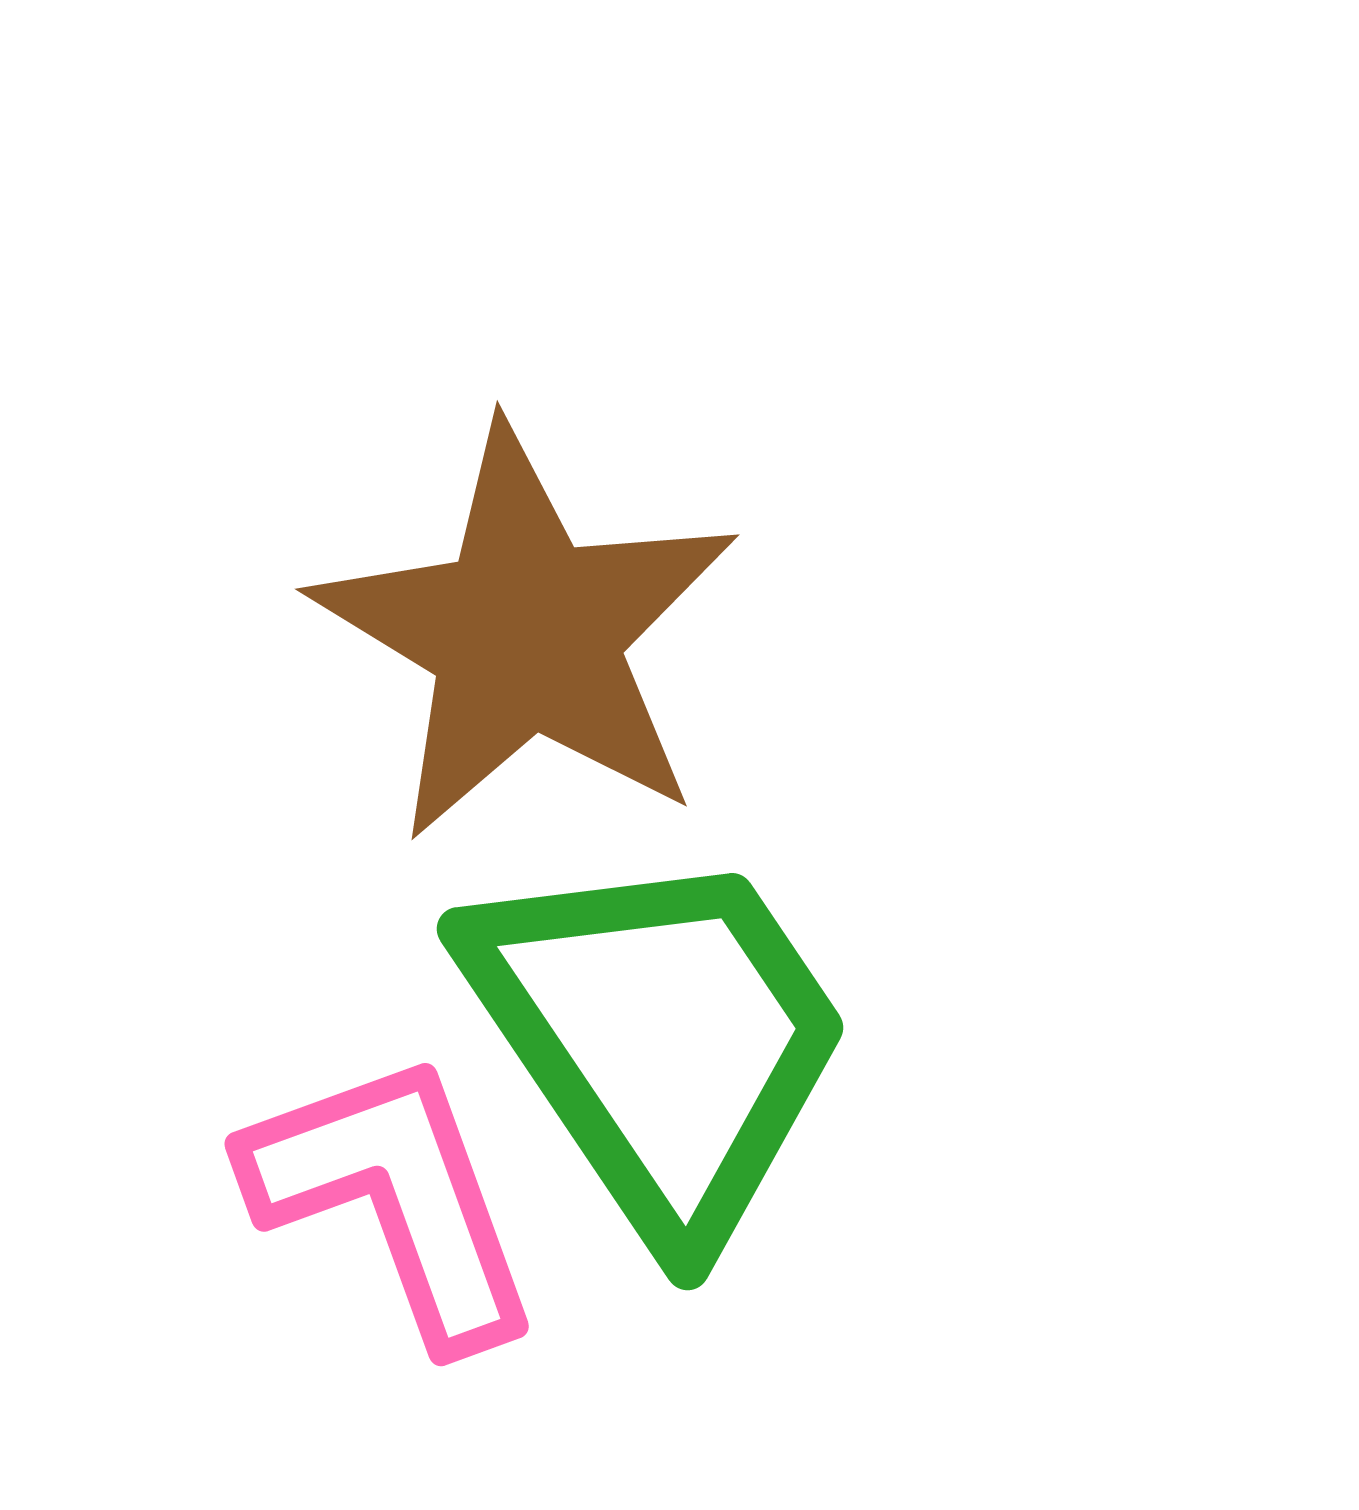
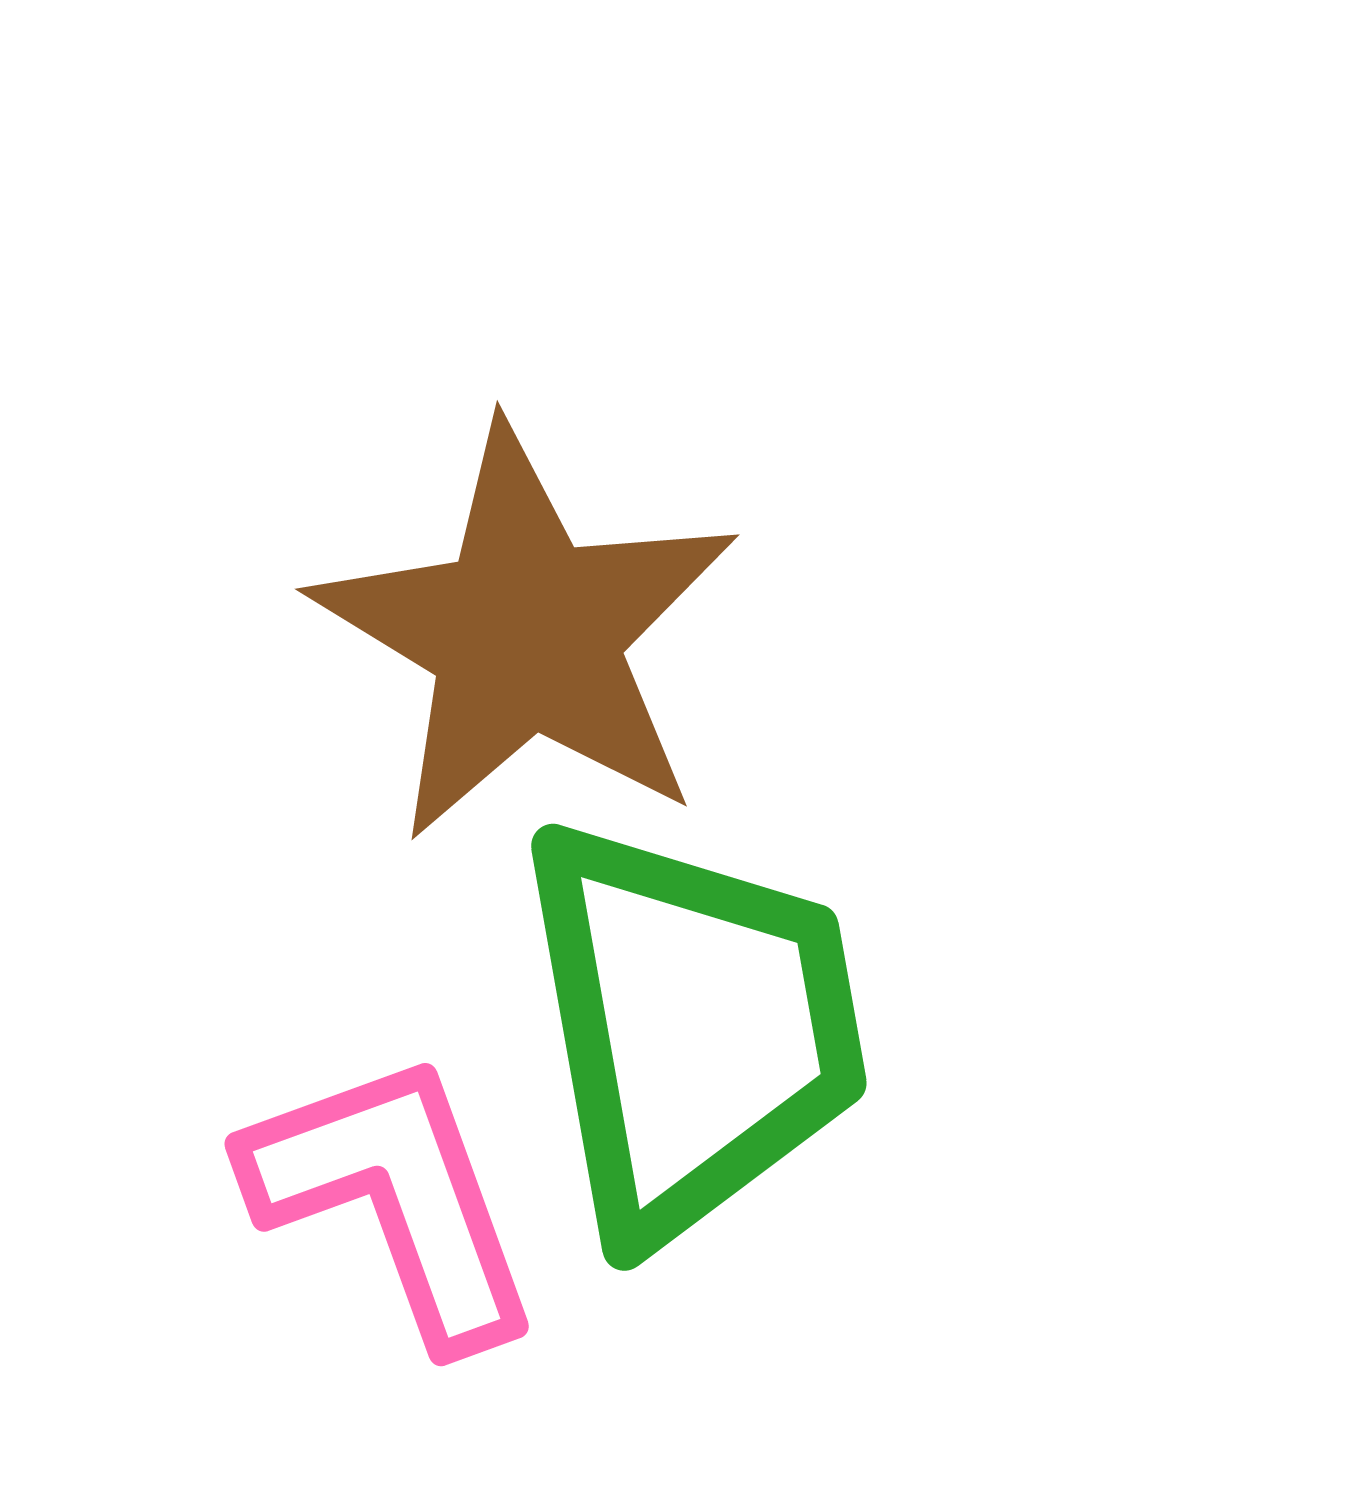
green trapezoid: moved 32 px right, 11 px up; rotated 24 degrees clockwise
